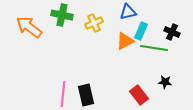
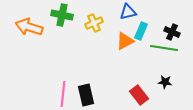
orange arrow: rotated 20 degrees counterclockwise
green line: moved 10 px right
